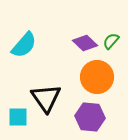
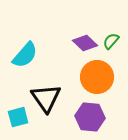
cyan semicircle: moved 1 px right, 10 px down
cyan square: rotated 15 degrees counterclockwise
